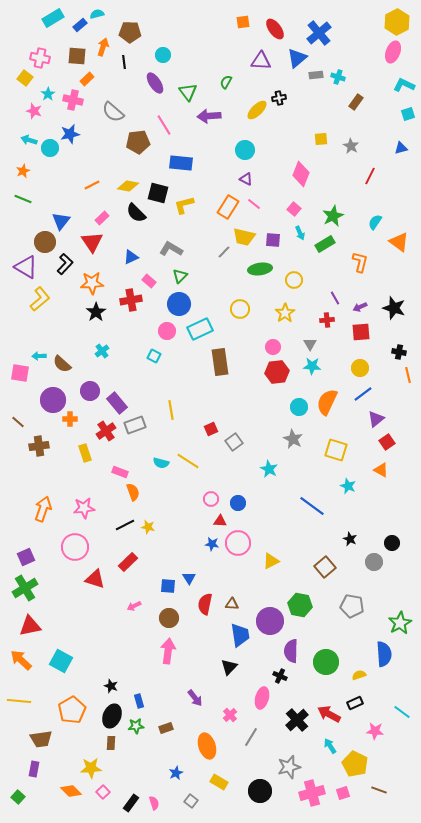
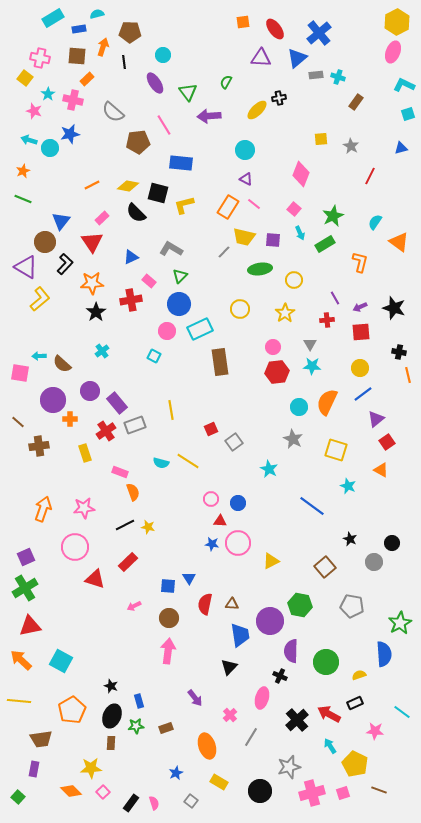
blue rectangle at (80, 25): moved 1 px left, 4 px down; rotated 32 degrees clockwise
purple triangle at (261, 61): moved 3 px up
